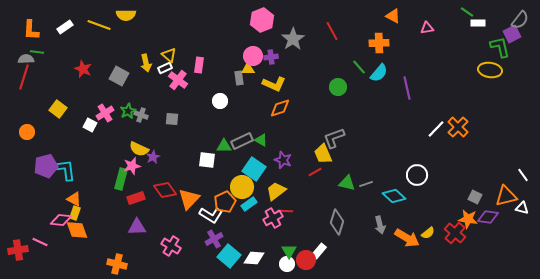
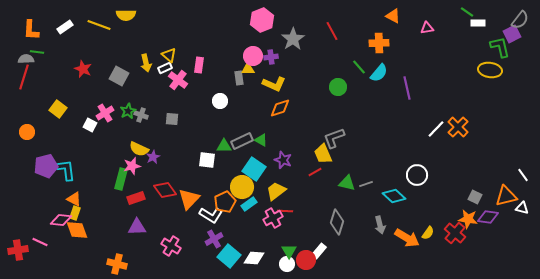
yellow semicircle at (428, 233): rotated 16 degrees counterclockwise
